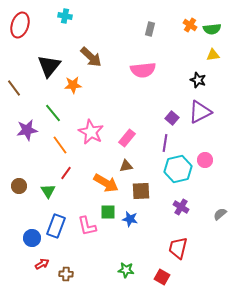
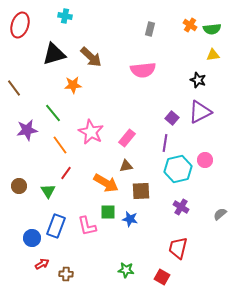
black triangle: moved 5 px right, 12 px up; rotated 35 degrees clockwise
